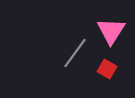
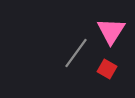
gray line: moved 1 px right
